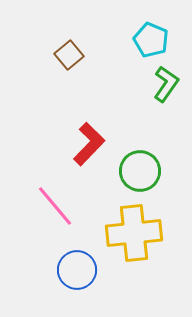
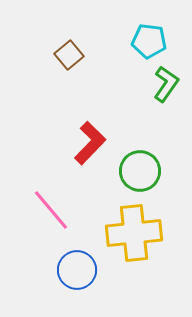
cyan pentagon: moved 2 px left, 1 px down; rotated 16 degrees counterclockwise
red L-shape: moved 1 px right, 1 px up
pink line: moved 4 px left, 4 px down
